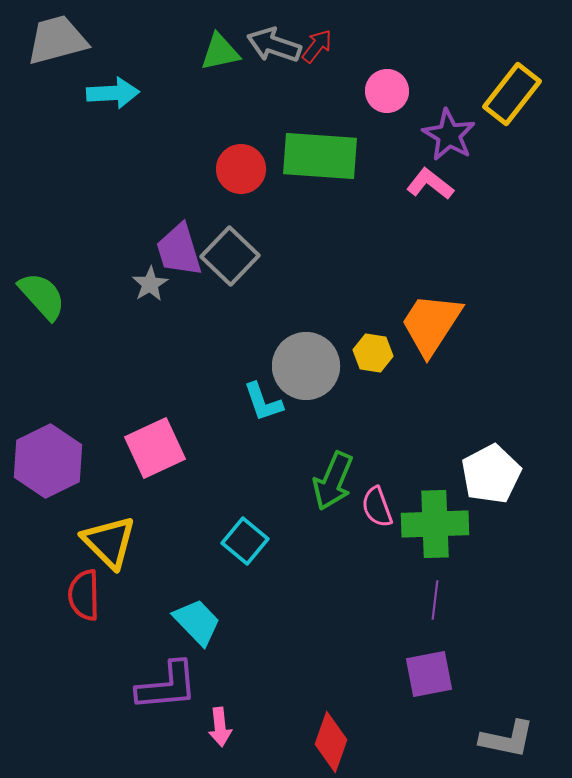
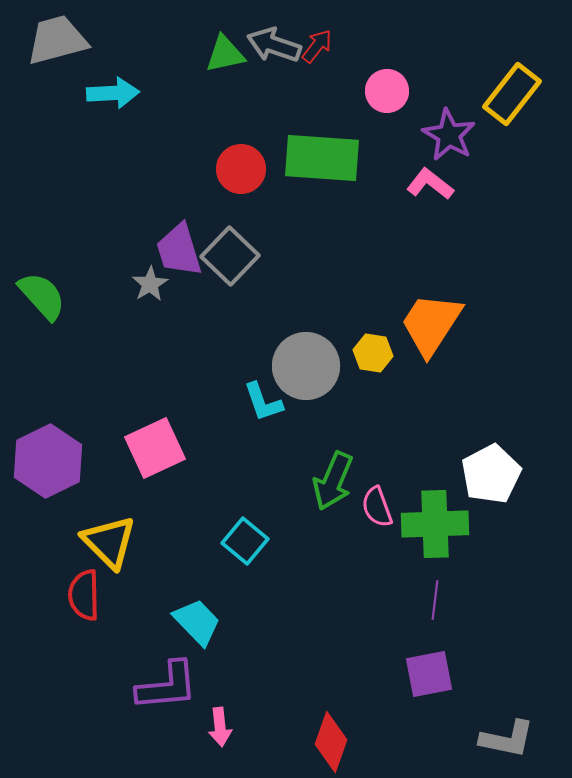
green triangle: moved 5 px right, 2 px down
green rectangle: moved 2 px right, 2 px down
